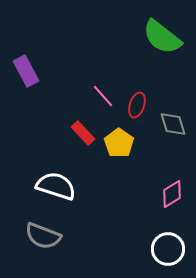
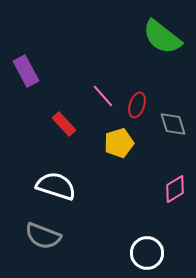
red rectangle: moved 19 px left, 9 px up
yellow pentagon: rotated 20 degrees clockwise
pink diamond: moved 3 px right, 5 px up
white circle: moved 21 px left, 4 px down
